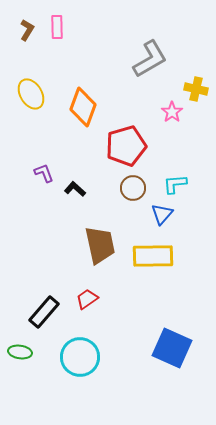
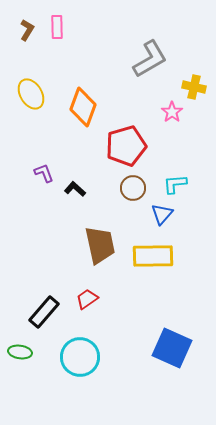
yellow cross: moved 2 px left, 2 px up
